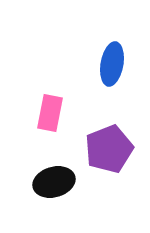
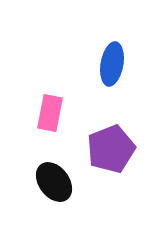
purple pentagon: moved 2 px right
black ellipse: rotated 69 degrees clockwise
